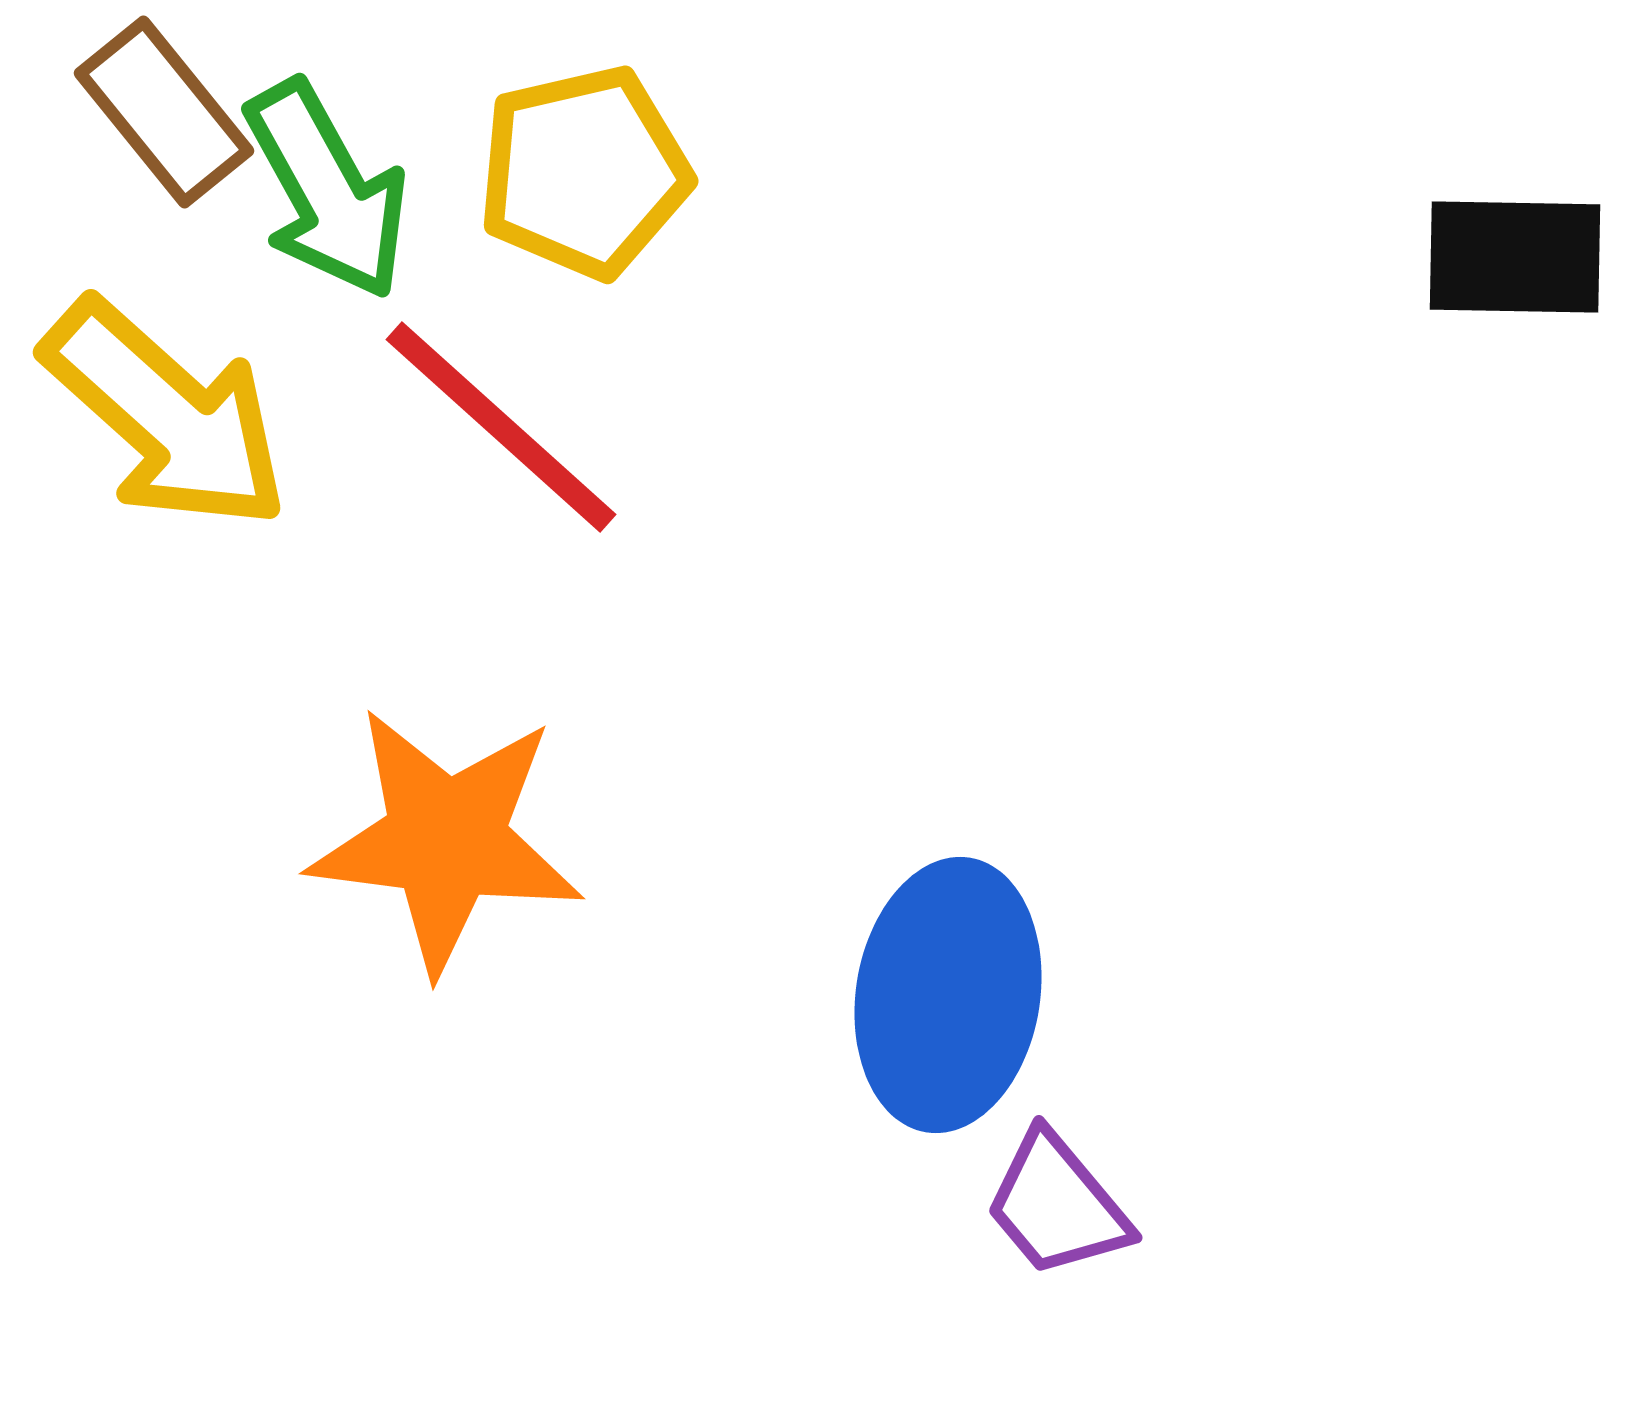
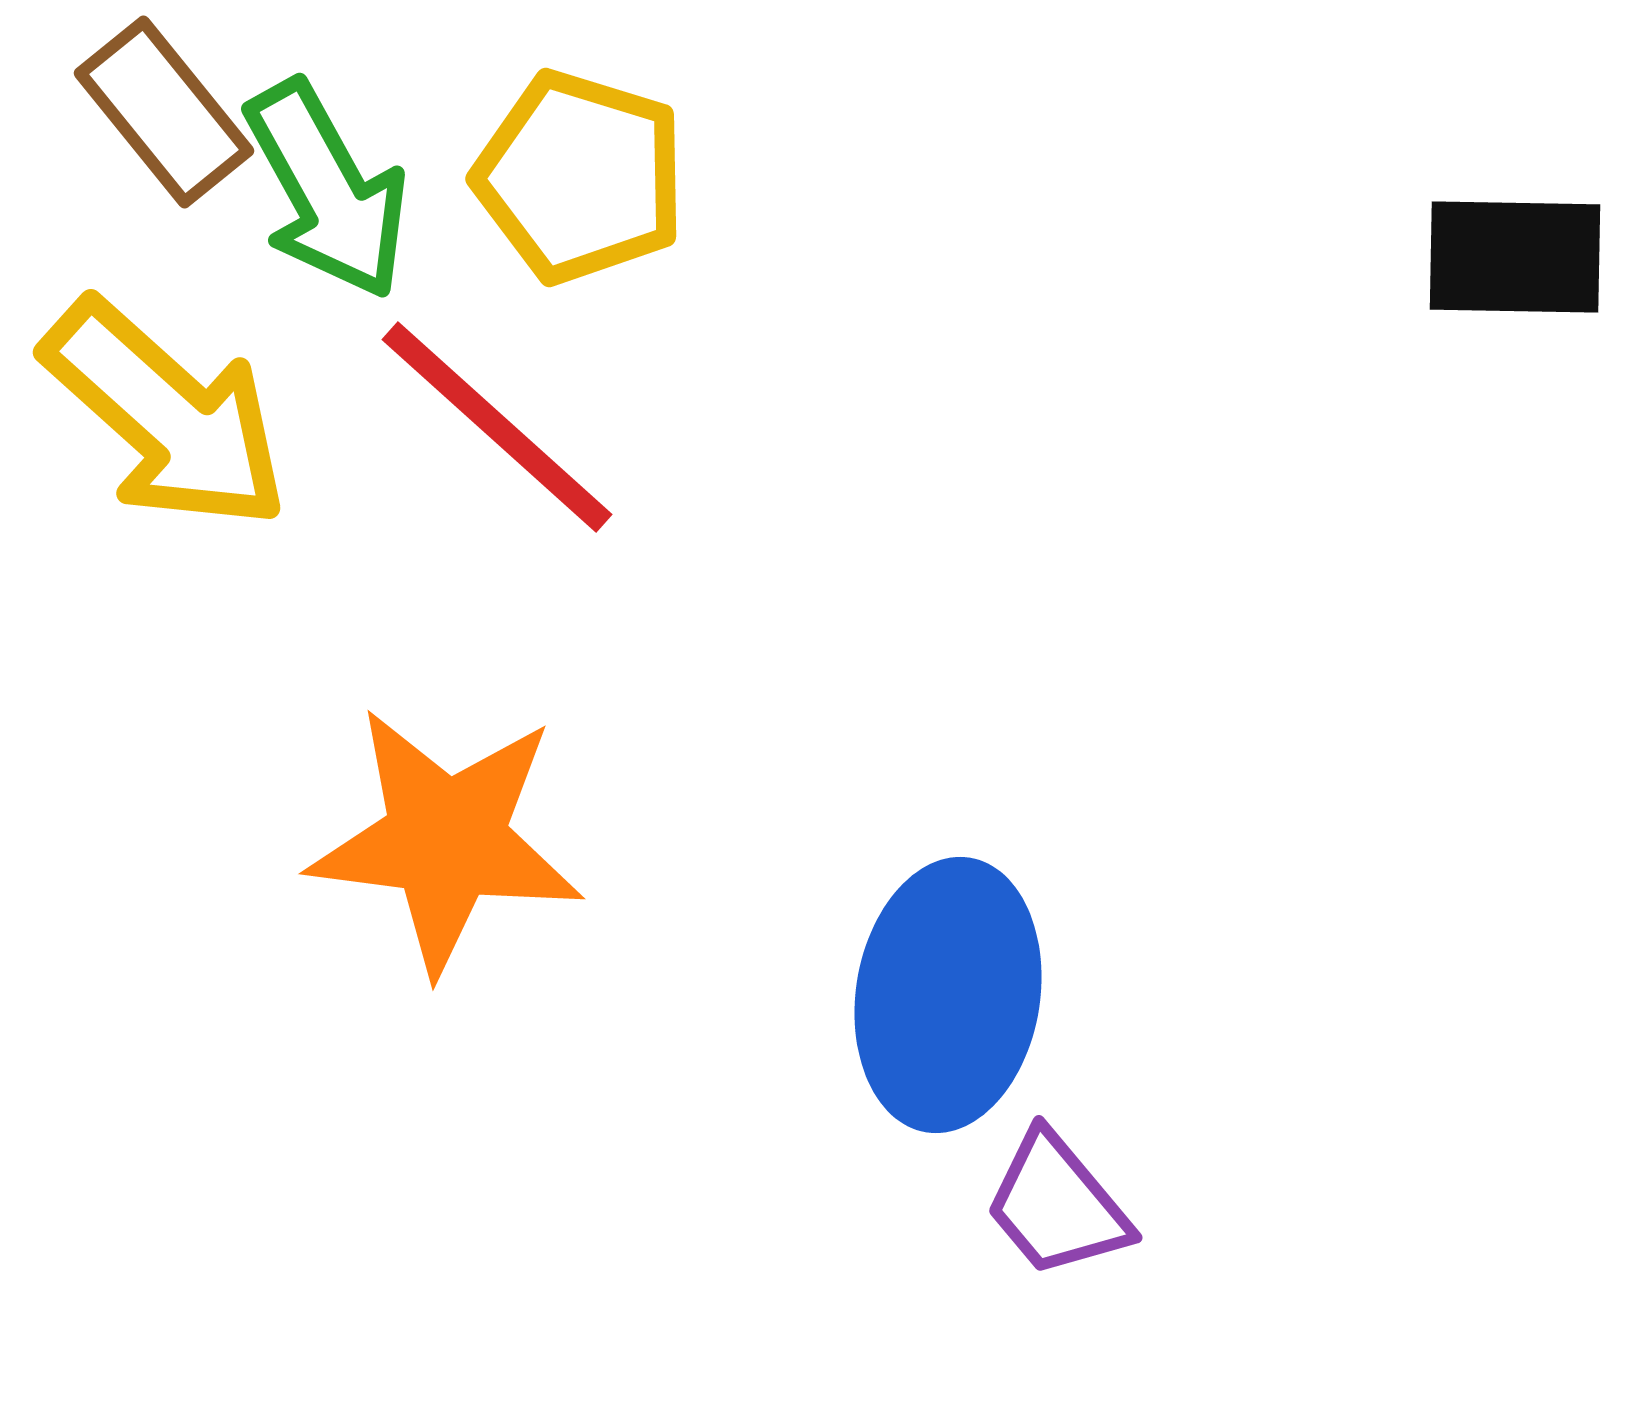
yellow pentagon: moved 4 px left, 5 px down; rotated 30 degrees clockwise
red line: moved 4 px left
